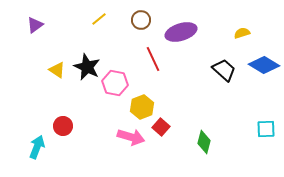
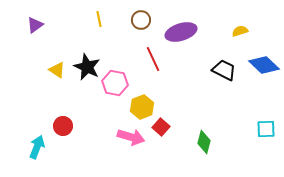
yellow line: rotated 63 degrees counterclockwise
yellow semicircle: moved 2 px left, 2 px up
blue diamond: rotated 12 degrees clockwise
black trapezoid: rotated 15 degrees counterclockwise
